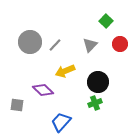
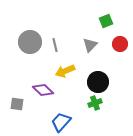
green square: rotated 24 degrees clockwise
gray line: rotated 56 degrees counterclockwise
gray square: moved 1 px up
